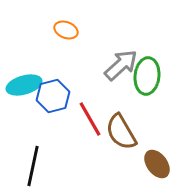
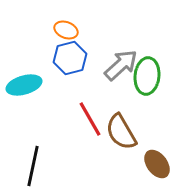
blue hexagon: moved 17 px right, 38 px up
